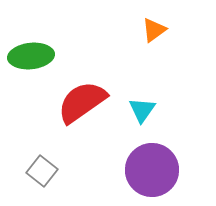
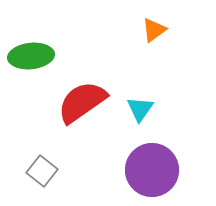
cyan triangle: moved 2 px left, 1 px up
